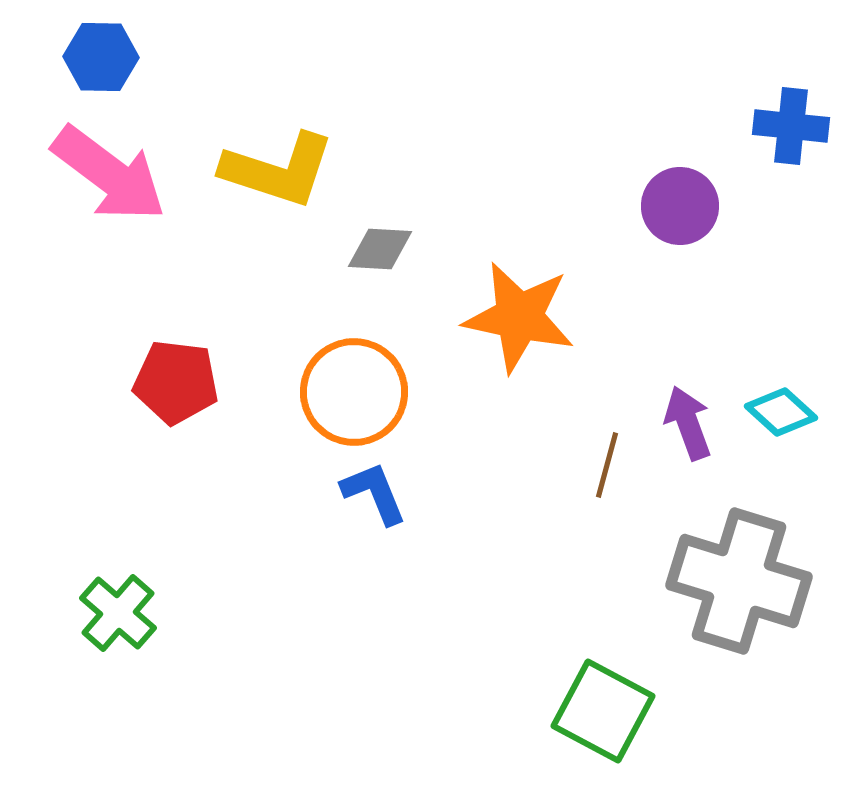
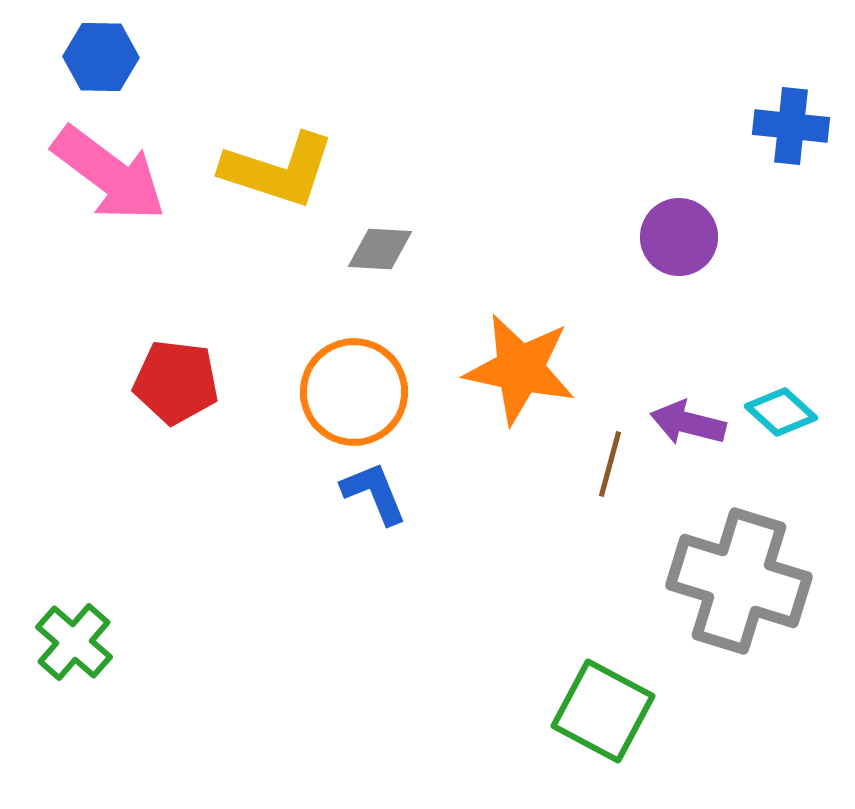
purple circle: moved 1 px left, 31 px down
orange star: moved 1 px right, 52 px down
purple arrow: rotated 56 degrees counterclockwise
brown line: moved 3 px right, 1 px up
green cross: moved 44 px left, 29 px down
